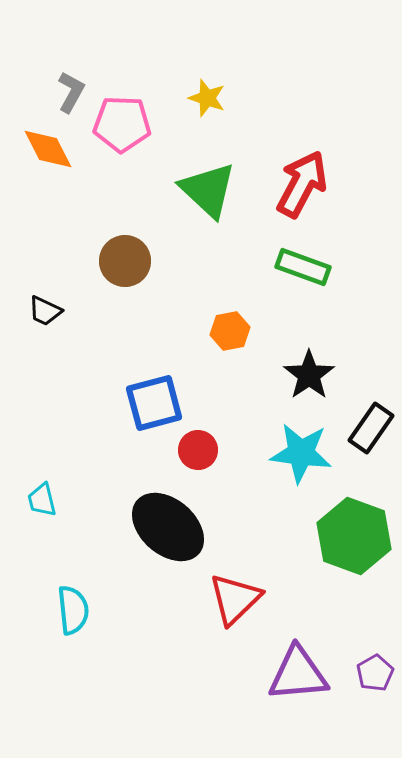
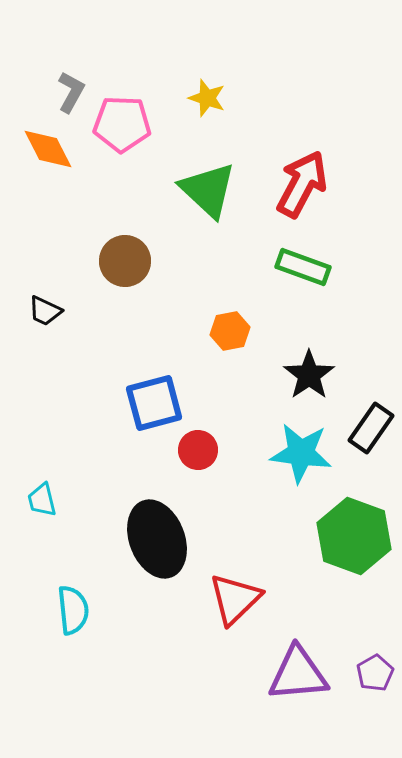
black ellipse: moved 11 px left, 12 px down; rotated 28 degrees clockwise
